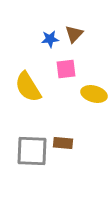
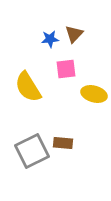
gray square: rotated 28 degrees counterclockwise
